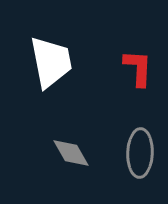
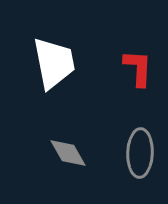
white trapezoid: moved 3 px right, 1 px down
gray diamond: moved 3 px left
